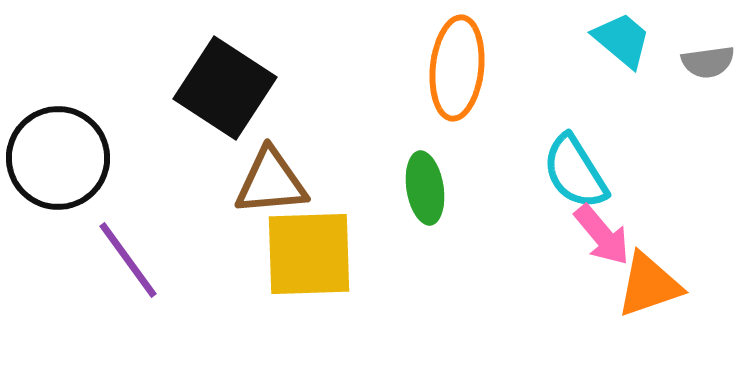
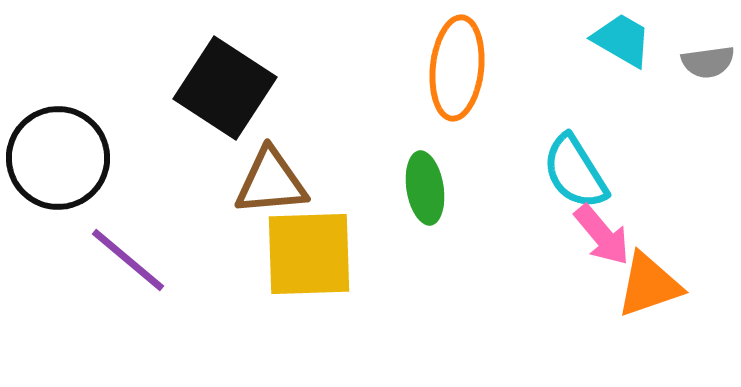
cyan trapezoid: rotated 10 degrees counterclockwise
purple line: rotated 14 degrees counterclockwise
